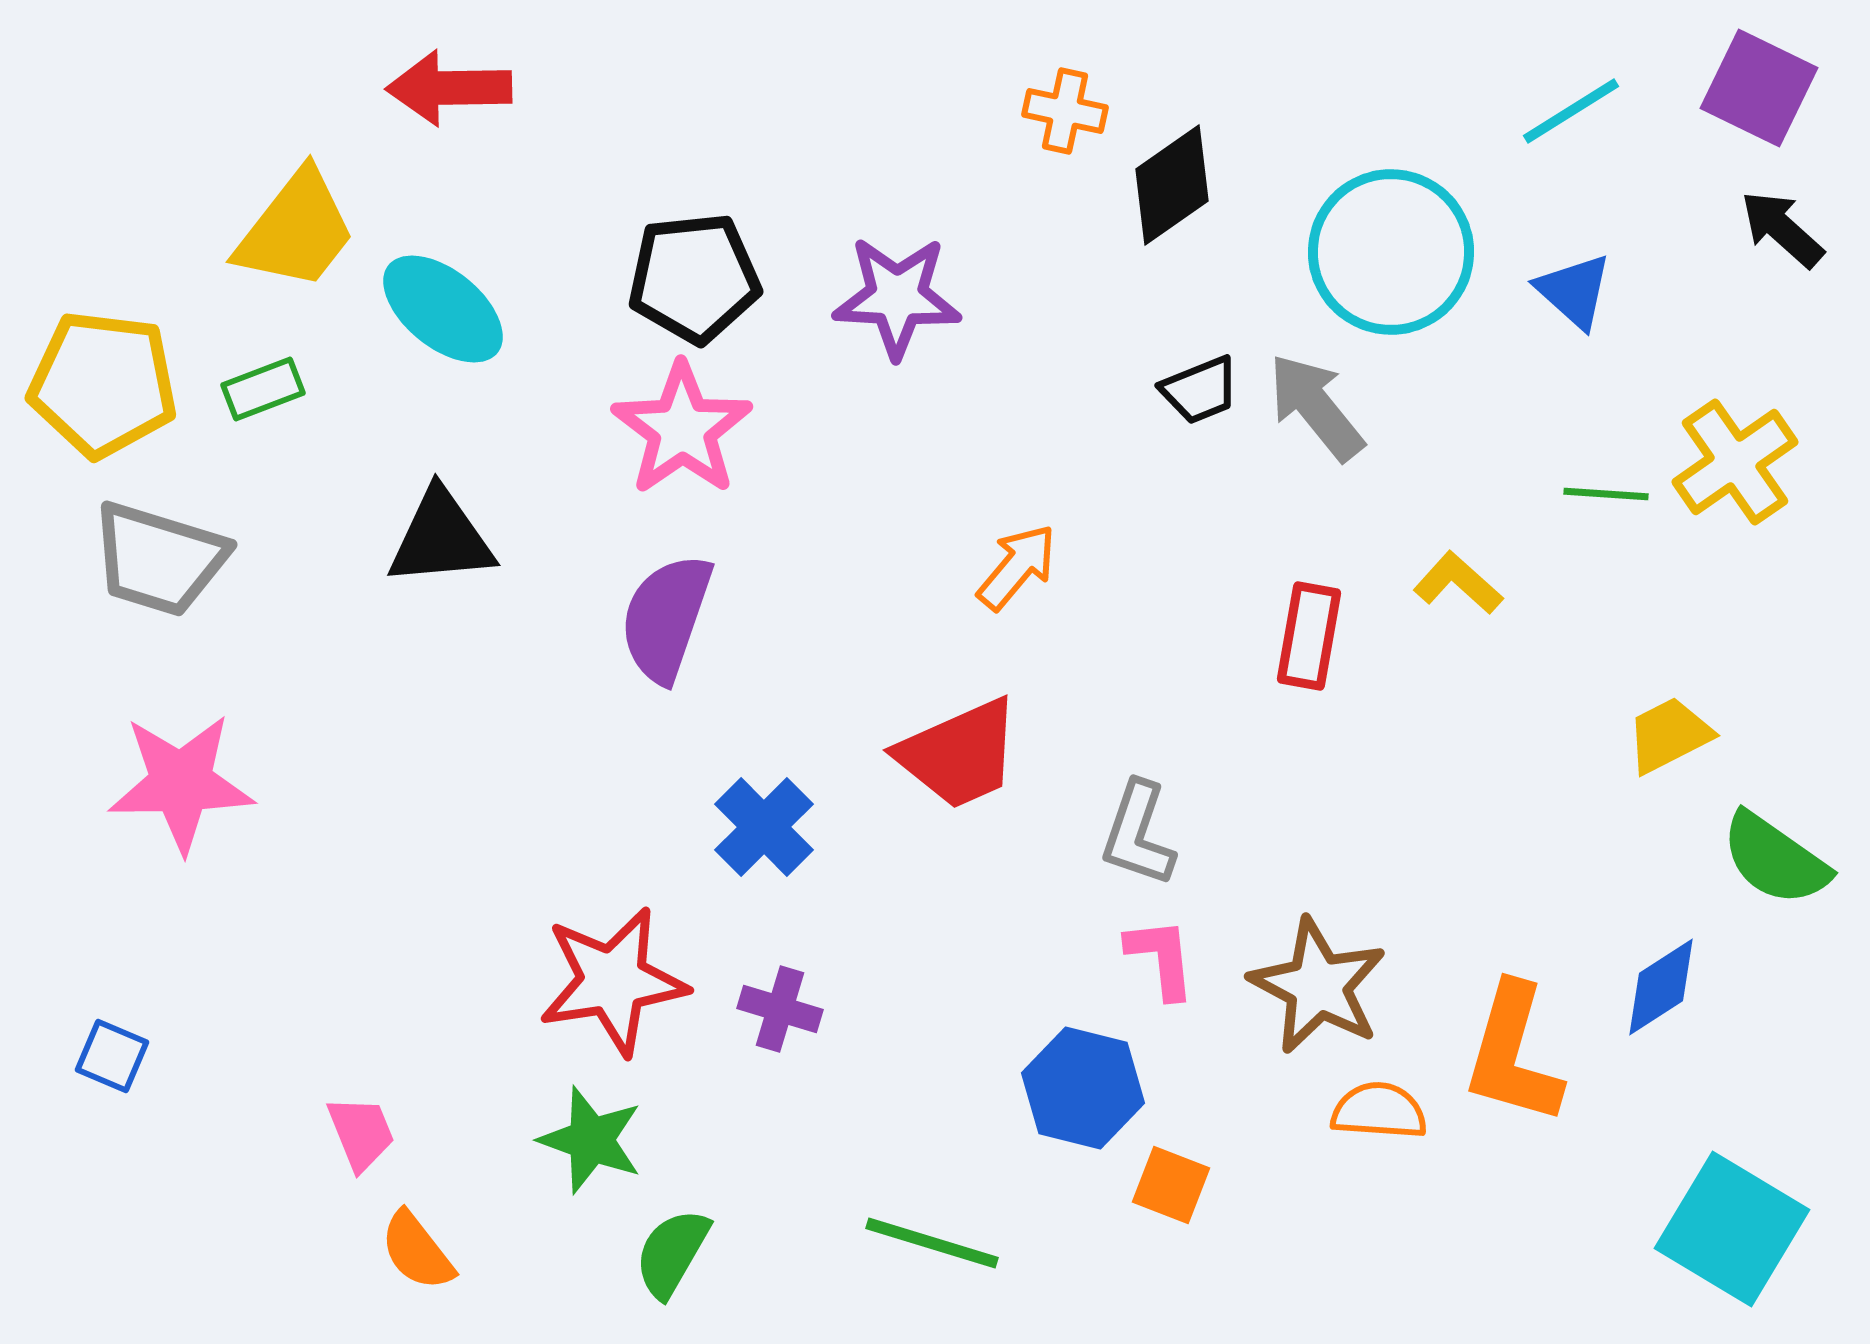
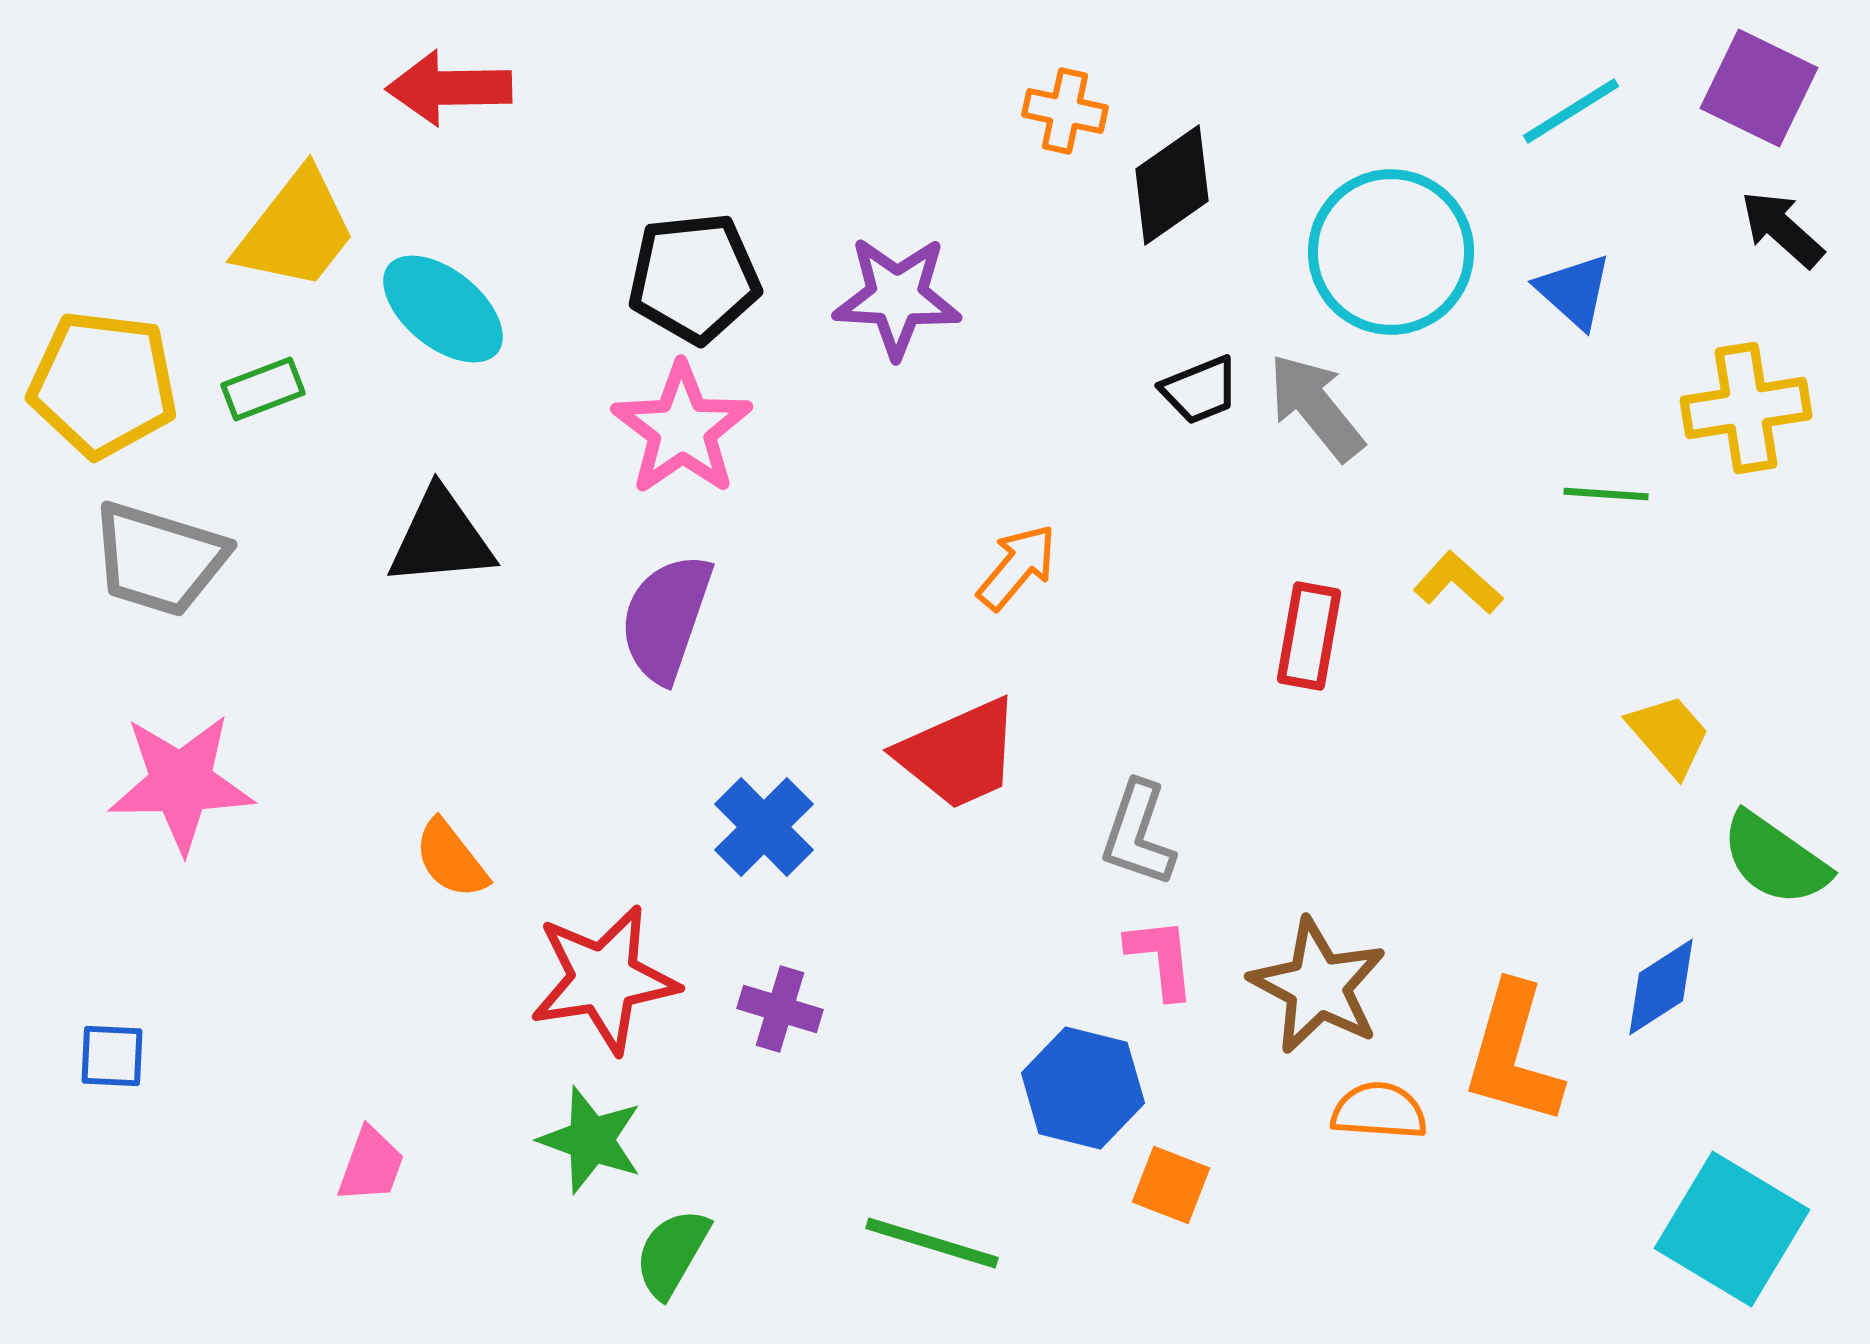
yellow cross at (1735, 462): moved 11 px right, 54 px up; rotated 26 degrees clockwise
yellow trapezoid at (1669, 735): rotated 76 degrees clockwise
red star at (613, 981): moved 9 px left, 2 px up
blue square at (112, 1056): rotated 20 degrees counterclockwise
pink trapezoid at (361, 1133): moved 10 px right, 32 px down; rotated 42 degrees clockwise
orange semicircle at (417, 1251): moved 34 px right, 392 px up
